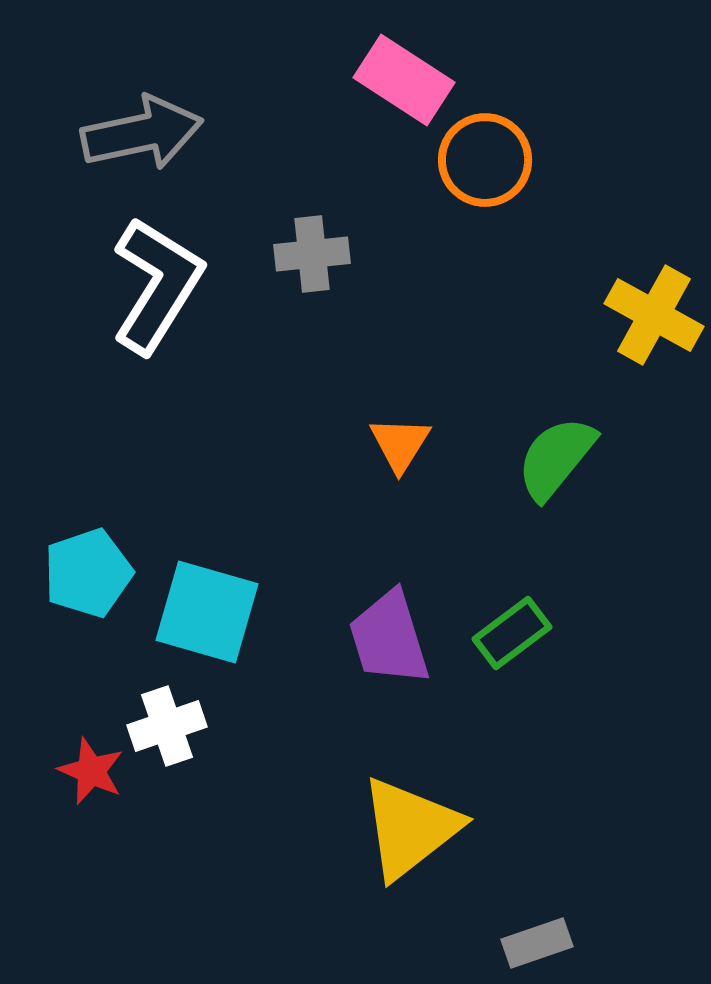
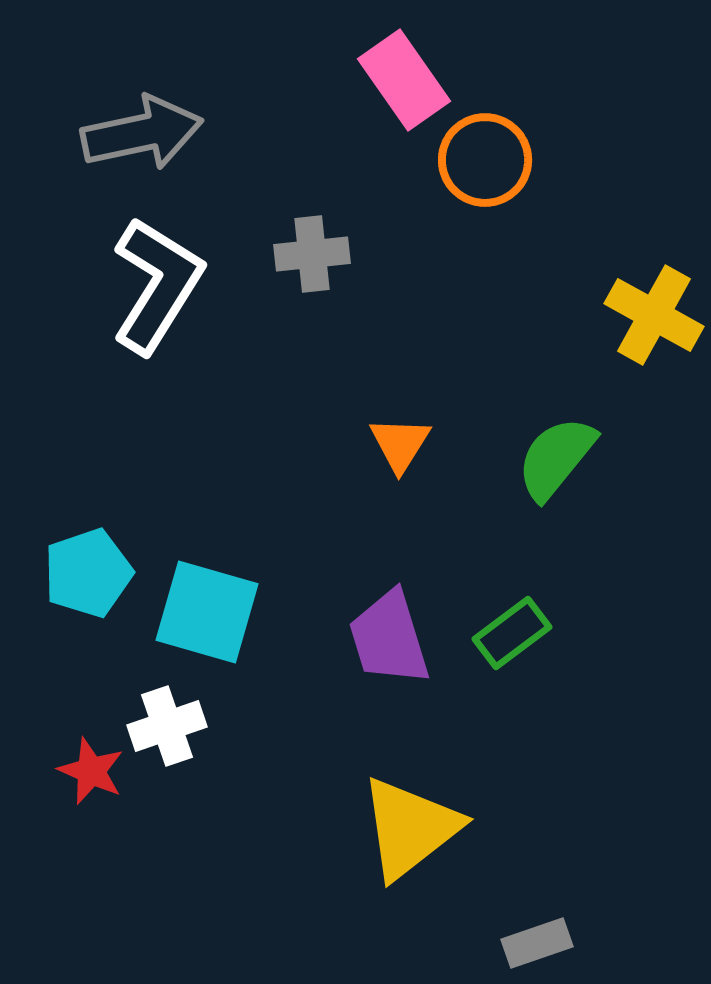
pink rectangle: rotated 22 degrees clockwise
